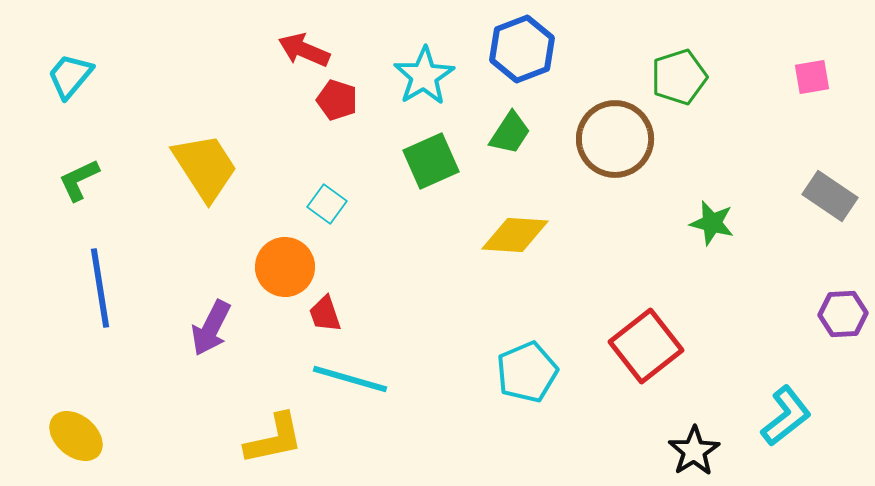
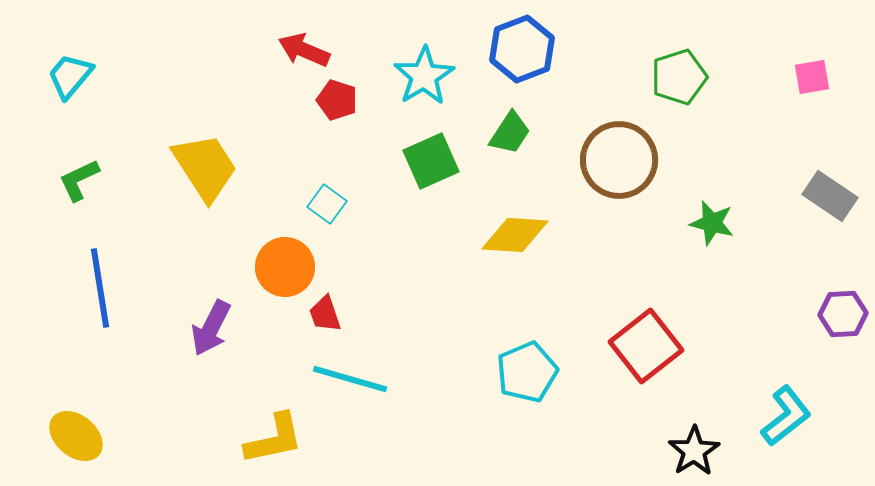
brown circle: moved 4 px right, 21 px down
